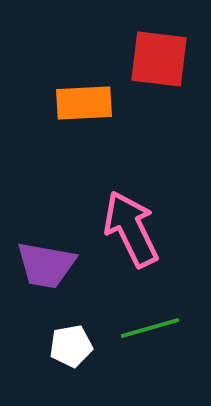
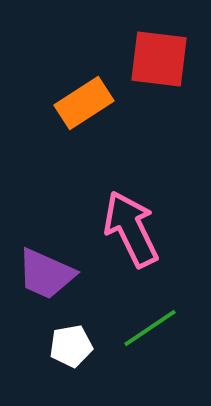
orange rectangle: rotated 30 degrees counterclockwise
purple trapezoid: moved 9 px down; rotated 14 degrees clockwise
green line: rotated 18 degrees counterclockwise
